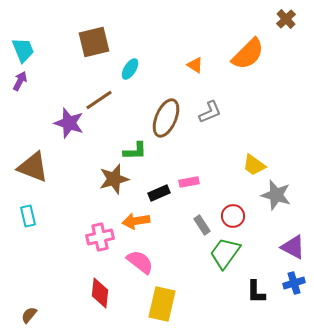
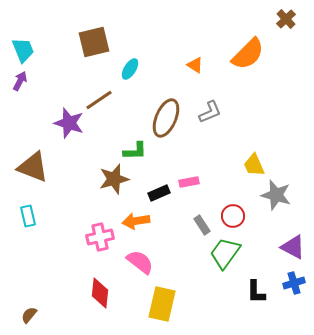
yellow trapezoid: rotated 30 degrees clockwise
